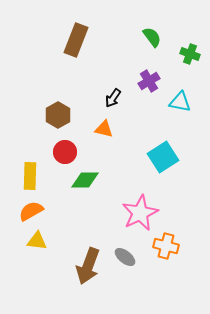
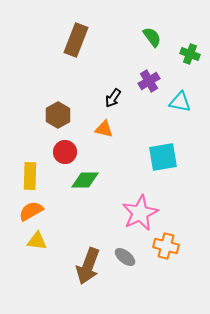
cyan square: rotated 24 degrees clockwise
